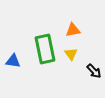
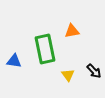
orange triangle: moved 1 px left, 1 px down
yellow triangle: moved 3 px left, 21 px down
blue triangle: moved 1 px right
